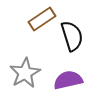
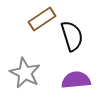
gray star: rotated 16 degrees counterclockwise
purple semicircle: moved 8 px right; rotated 8 degrees clockwise
